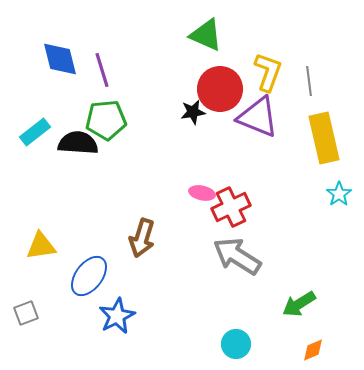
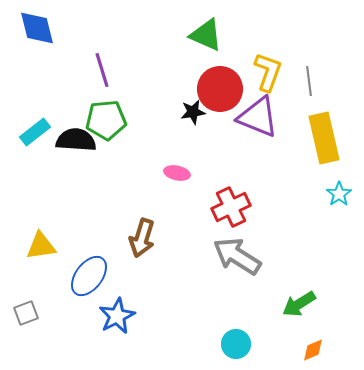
blue diamond: moved 23 px left, 31 px up
black semicircle: moved 2 px left, 3 px up
pink ellipse: moved 25 px left, 20 px up
